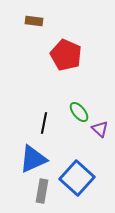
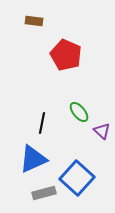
black line: moved 2 px left
purple triangle: moved 2 px right, 2 px down
gray rectangle: moved 2 px right, 2 px down; rotated 65 degrees clockwise
